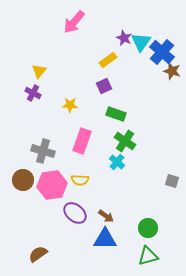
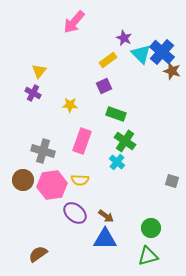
cyan triangle: moved 12 px down; rotated 20 degrees counterclockwise
green circle: moved 3 px right
